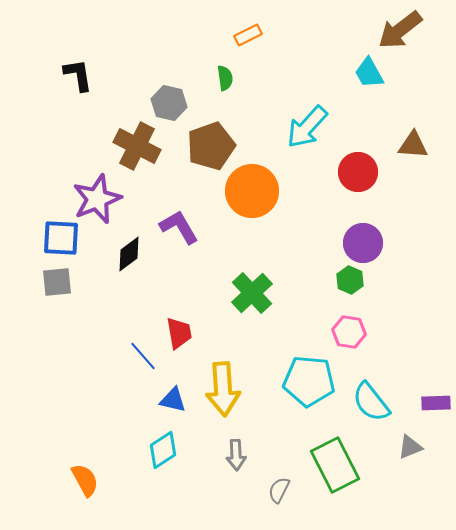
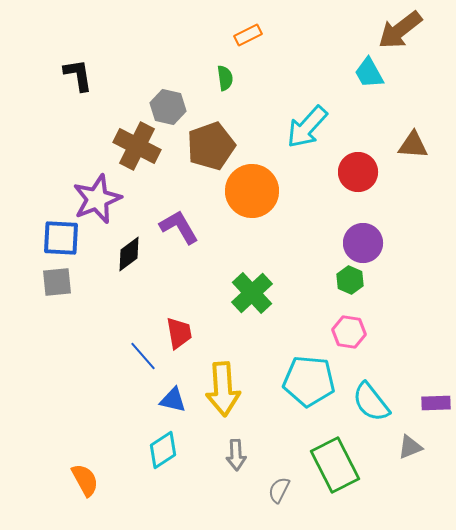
gray hexagon: moved 1 px left, 4 px down
